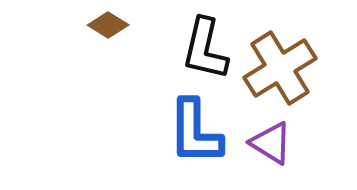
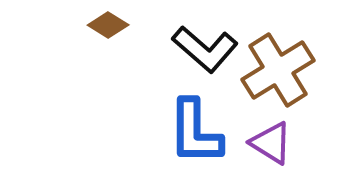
black L-shape: rotated 62 degrees counterclockwise
brown cross: moved 2 px left, 2 px down
